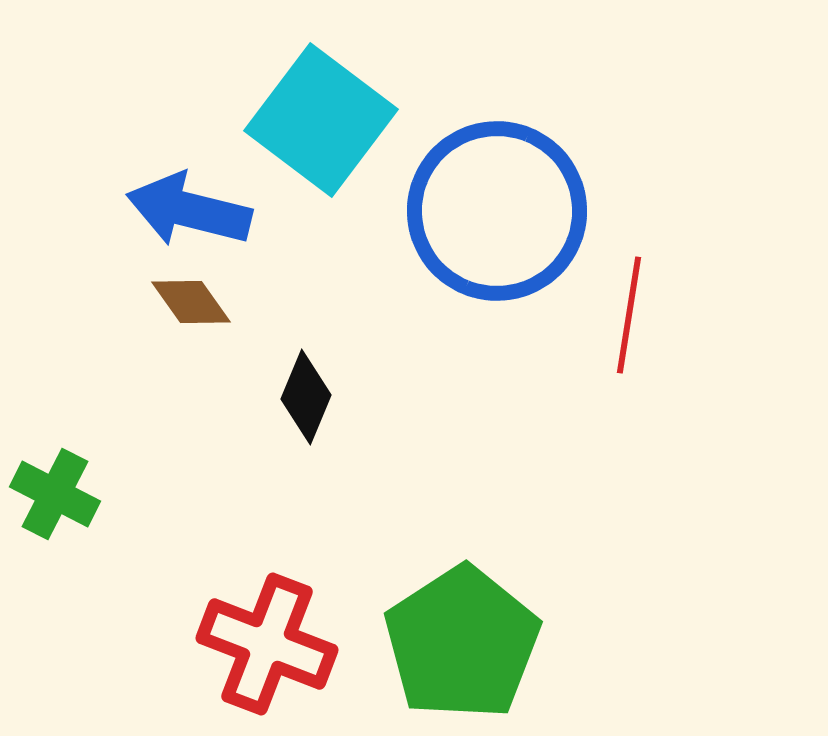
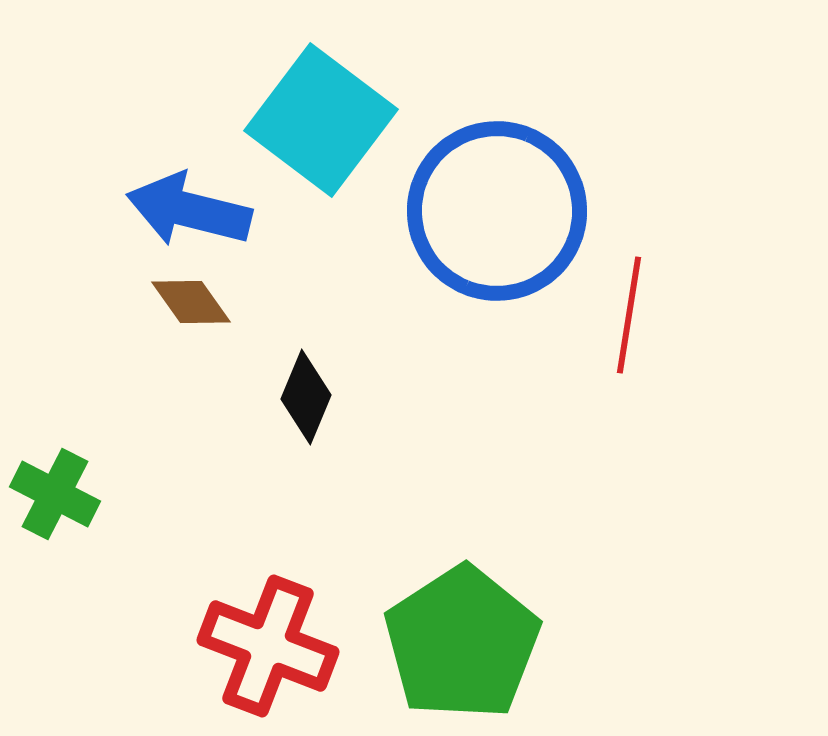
red cross: moved 1 px right, 2 px down
